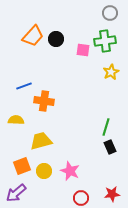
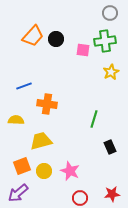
orange cross: moved 3 px right, 3 px down
green line: moved 12 px left, 8 px up
purple arrow: moved 2 px right
red circle: moved 1 px left
